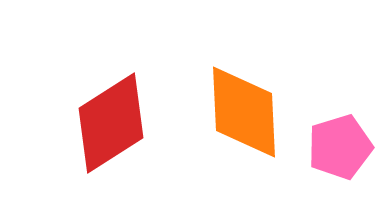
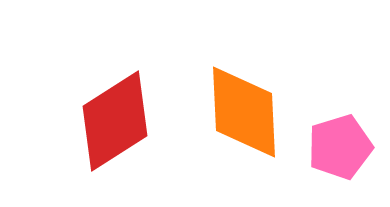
red diamond: moved 4 px right, 2 px up
